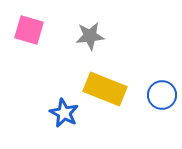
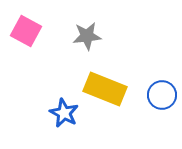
pink square: moved 3 px left, 1 px down; rotated 12 degrees clockwise
gray star: moved 3 px left
